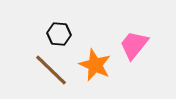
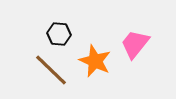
pink trapezoid: moved 1 px right, 1 px up
orange star: moved 4 px up
